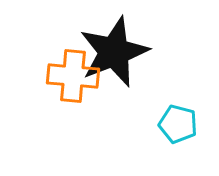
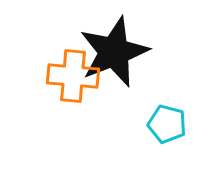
cyan pentagon: moved 11 px left
